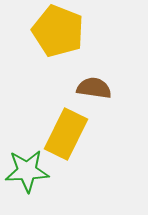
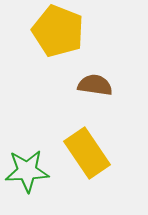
brown semicircle: moved 1 px right, 3 px up
yellow rectangle: moved 21 px right, 19 px down; rotated 60 degrees counterclockwise
